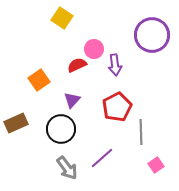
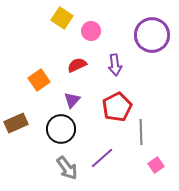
pink circle: moved 3 px left, 18 px up
